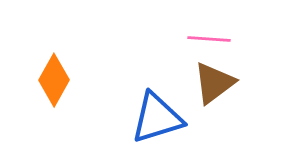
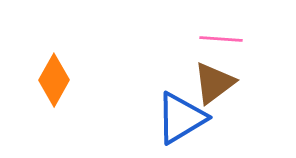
pink line: moved 12 px right
blue triangle: moved 24 px right; rotated 14 degrees counterclockwise
